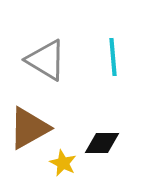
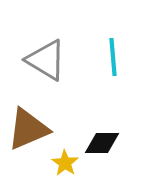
brown triangle: moved 1 px left, 1 px down; rotated 6 degrees clockwise
yellow star: moved 2 px right; rotated 8 degrees clockwise
